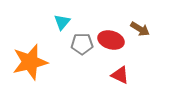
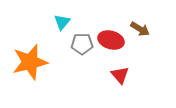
red triangle: rotated 24 degrees clockwise
